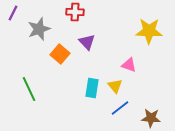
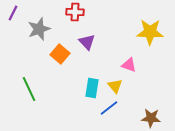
yellow star: moved 1 px right, 1 px down
blue line: moved 11 px left
